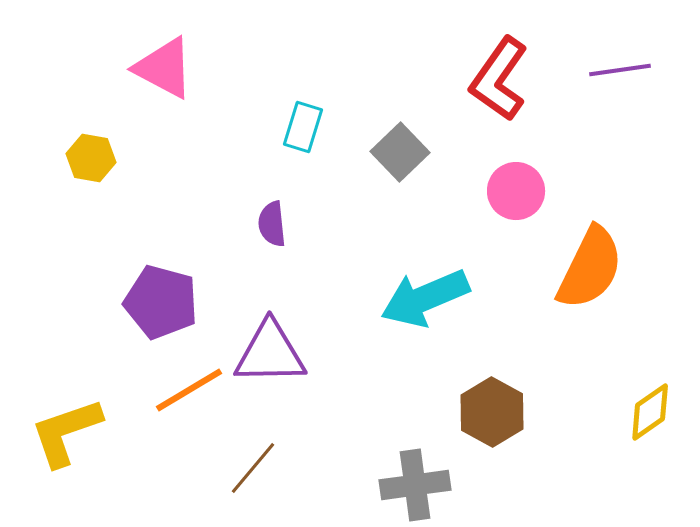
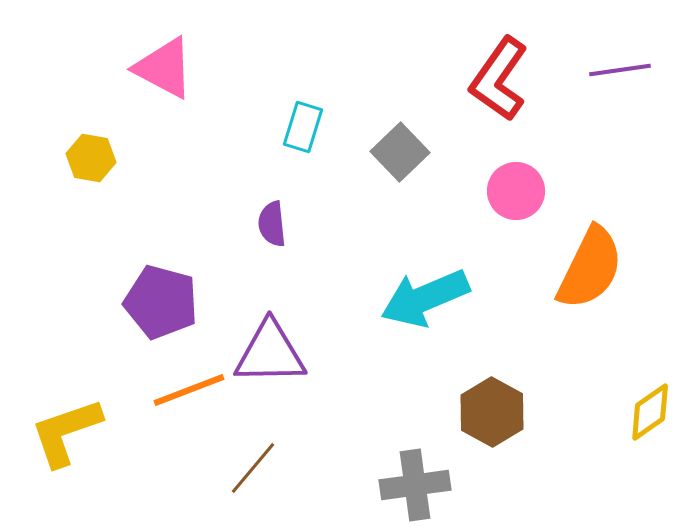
orange line: rotated 10 degrees clockwise
